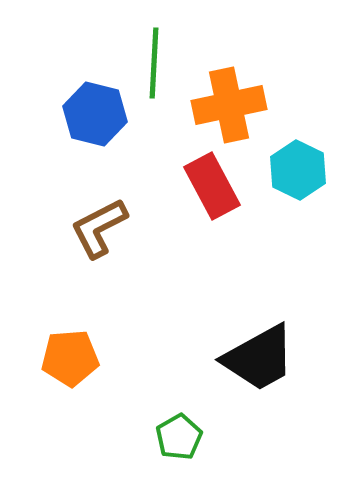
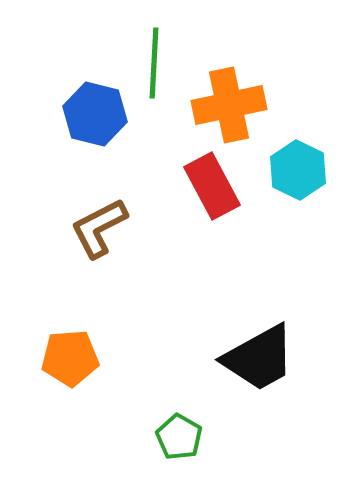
green pentagon: rotated 12 degrees counterclockwise
